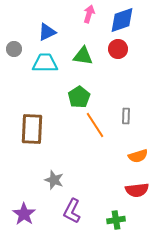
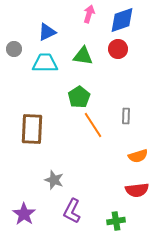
orange line: moved 2 px left
green cross: moved 1 px down
